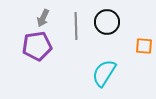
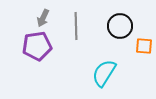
black circle: moved 13 px right, 4 px down
